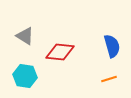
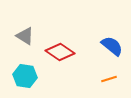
blue semicircle: rotated 35 degrees counterclockwise
red diamond: rotated 28 degrees clockwise
